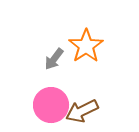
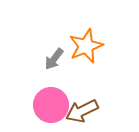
orange star: rotated 12 degrees clockwise
